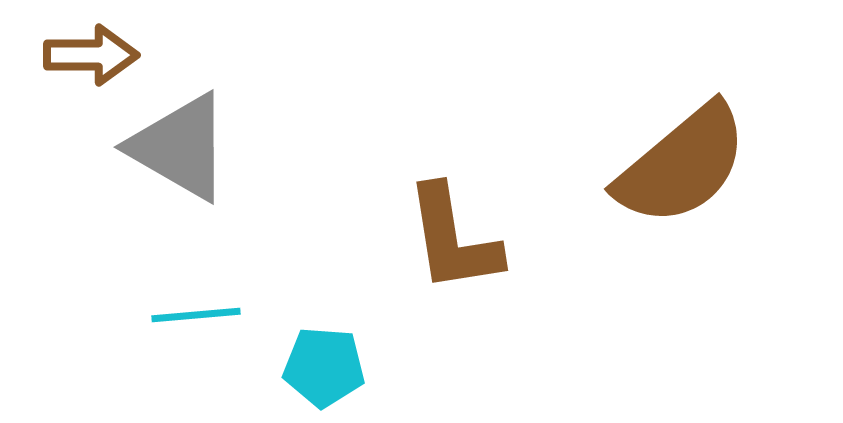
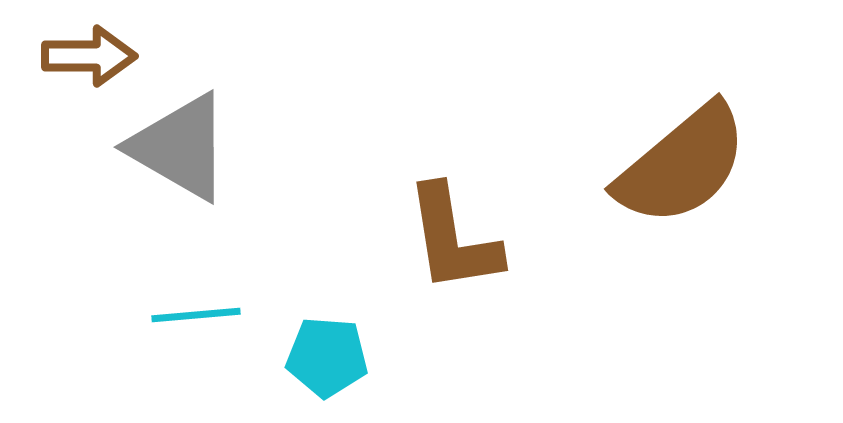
brown arrow: moved 2 px left, 1 px down
cyan pentagon: moved 3 px right, 10 px up
